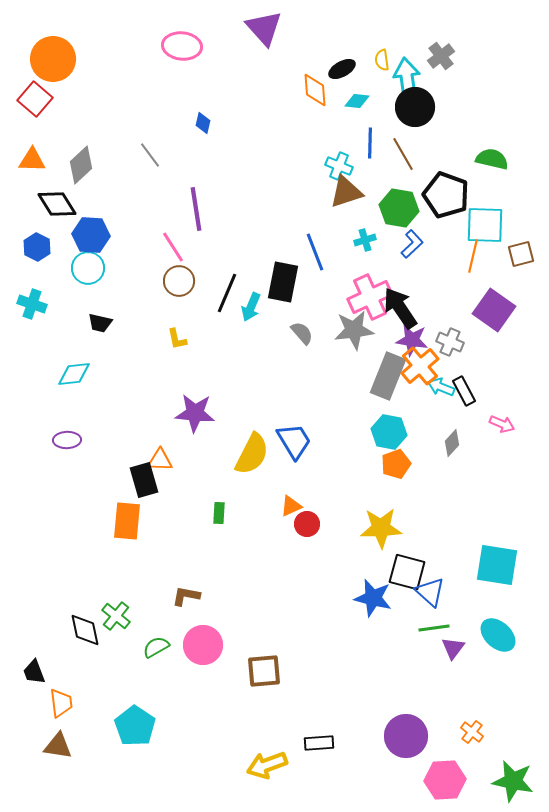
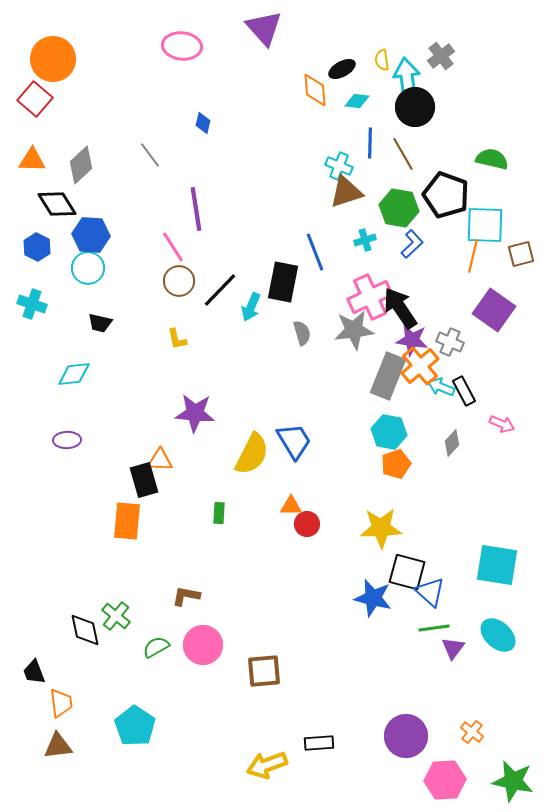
black line at (227, 293): moved 7 px left, 3 px up; rotated 21 degrees clockwise
gray semicircle at (302, 333): rotated 25 degrees clockwise
orange triangle at (291, 506): rotated 25 degrees clockwise
brown triangle at (58, 746): rotated 16 degrees counterclockwise
